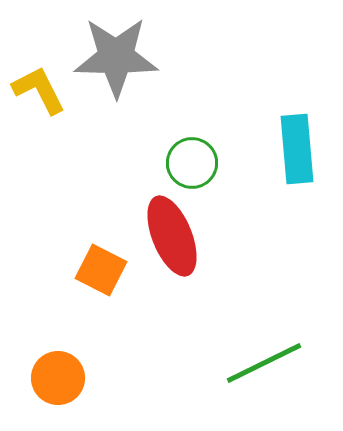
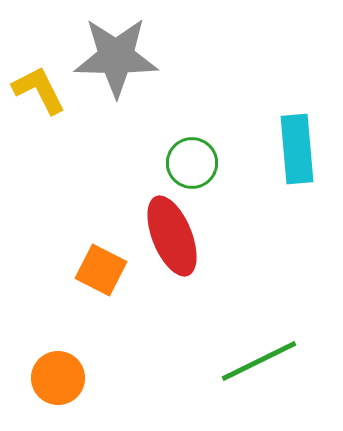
green line: moved 5 px left, 2 px up
